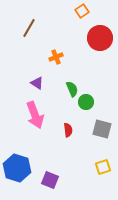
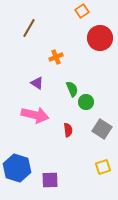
pink arrow: rotated 56 degrees counterclockwise
gray square: rotated 18 degrees clockwise
purple square: rotated 24 degrees counterclockwise
